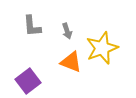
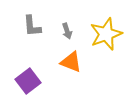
yellow star: moved 4 px right, 14 px up
